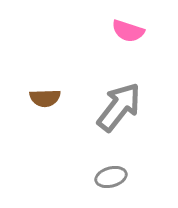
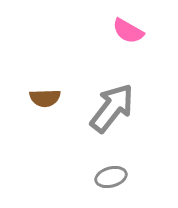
pink semicircle: rotated 12 degrees clockwise
gray arrow: moved 7 px left, 1 px down
